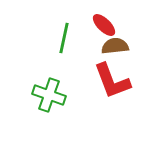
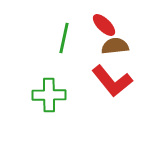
red L-shape: rotated 18 degrees counterclockwise
green cross: rotated 20 degrees counterclockwise
